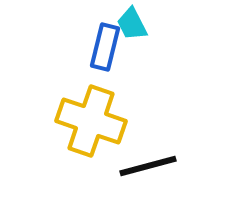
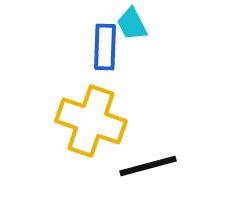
blue rectangle: rotated 12 degrees counterclockwise
